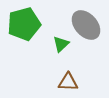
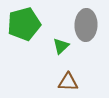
gray ellipse: rotated 44 degrees clockwise
green triangle: moved 2 px down
